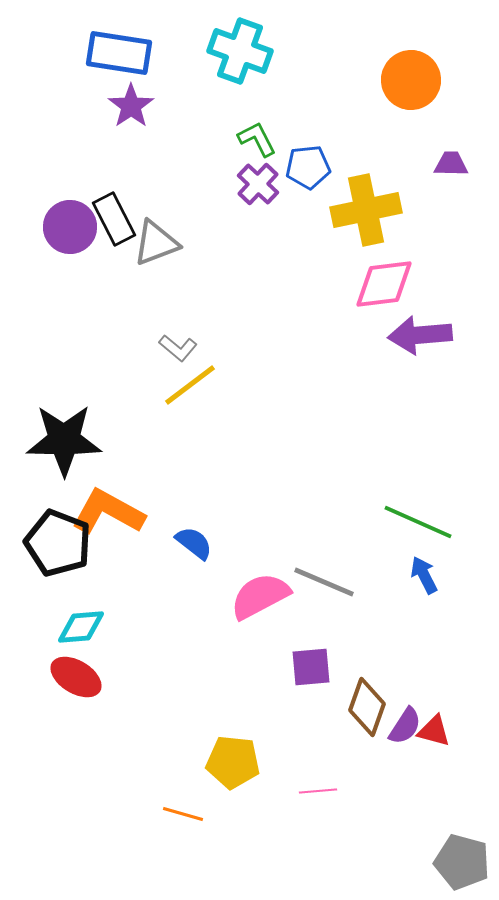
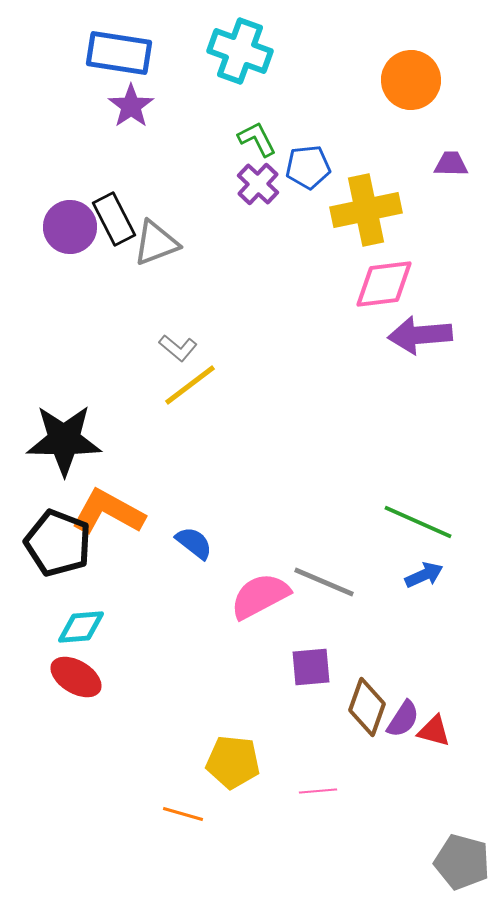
blue arrow: rotated 93 degrees clockwise
purple semicircle: moved 2 px left, 7 px up
